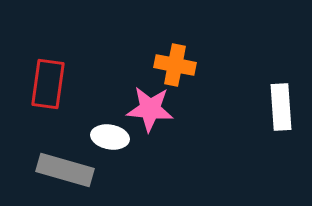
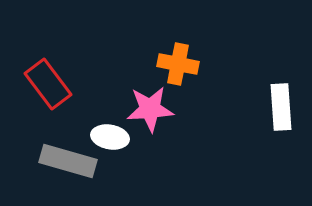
orange cross: moved 3 px right, 1 px up
red rectangle: rotated 45 degrees counterclockwise
pink star: rotated 9 degrees counterclockwise
gray rectangle: moved 3 px right, 9 px up
